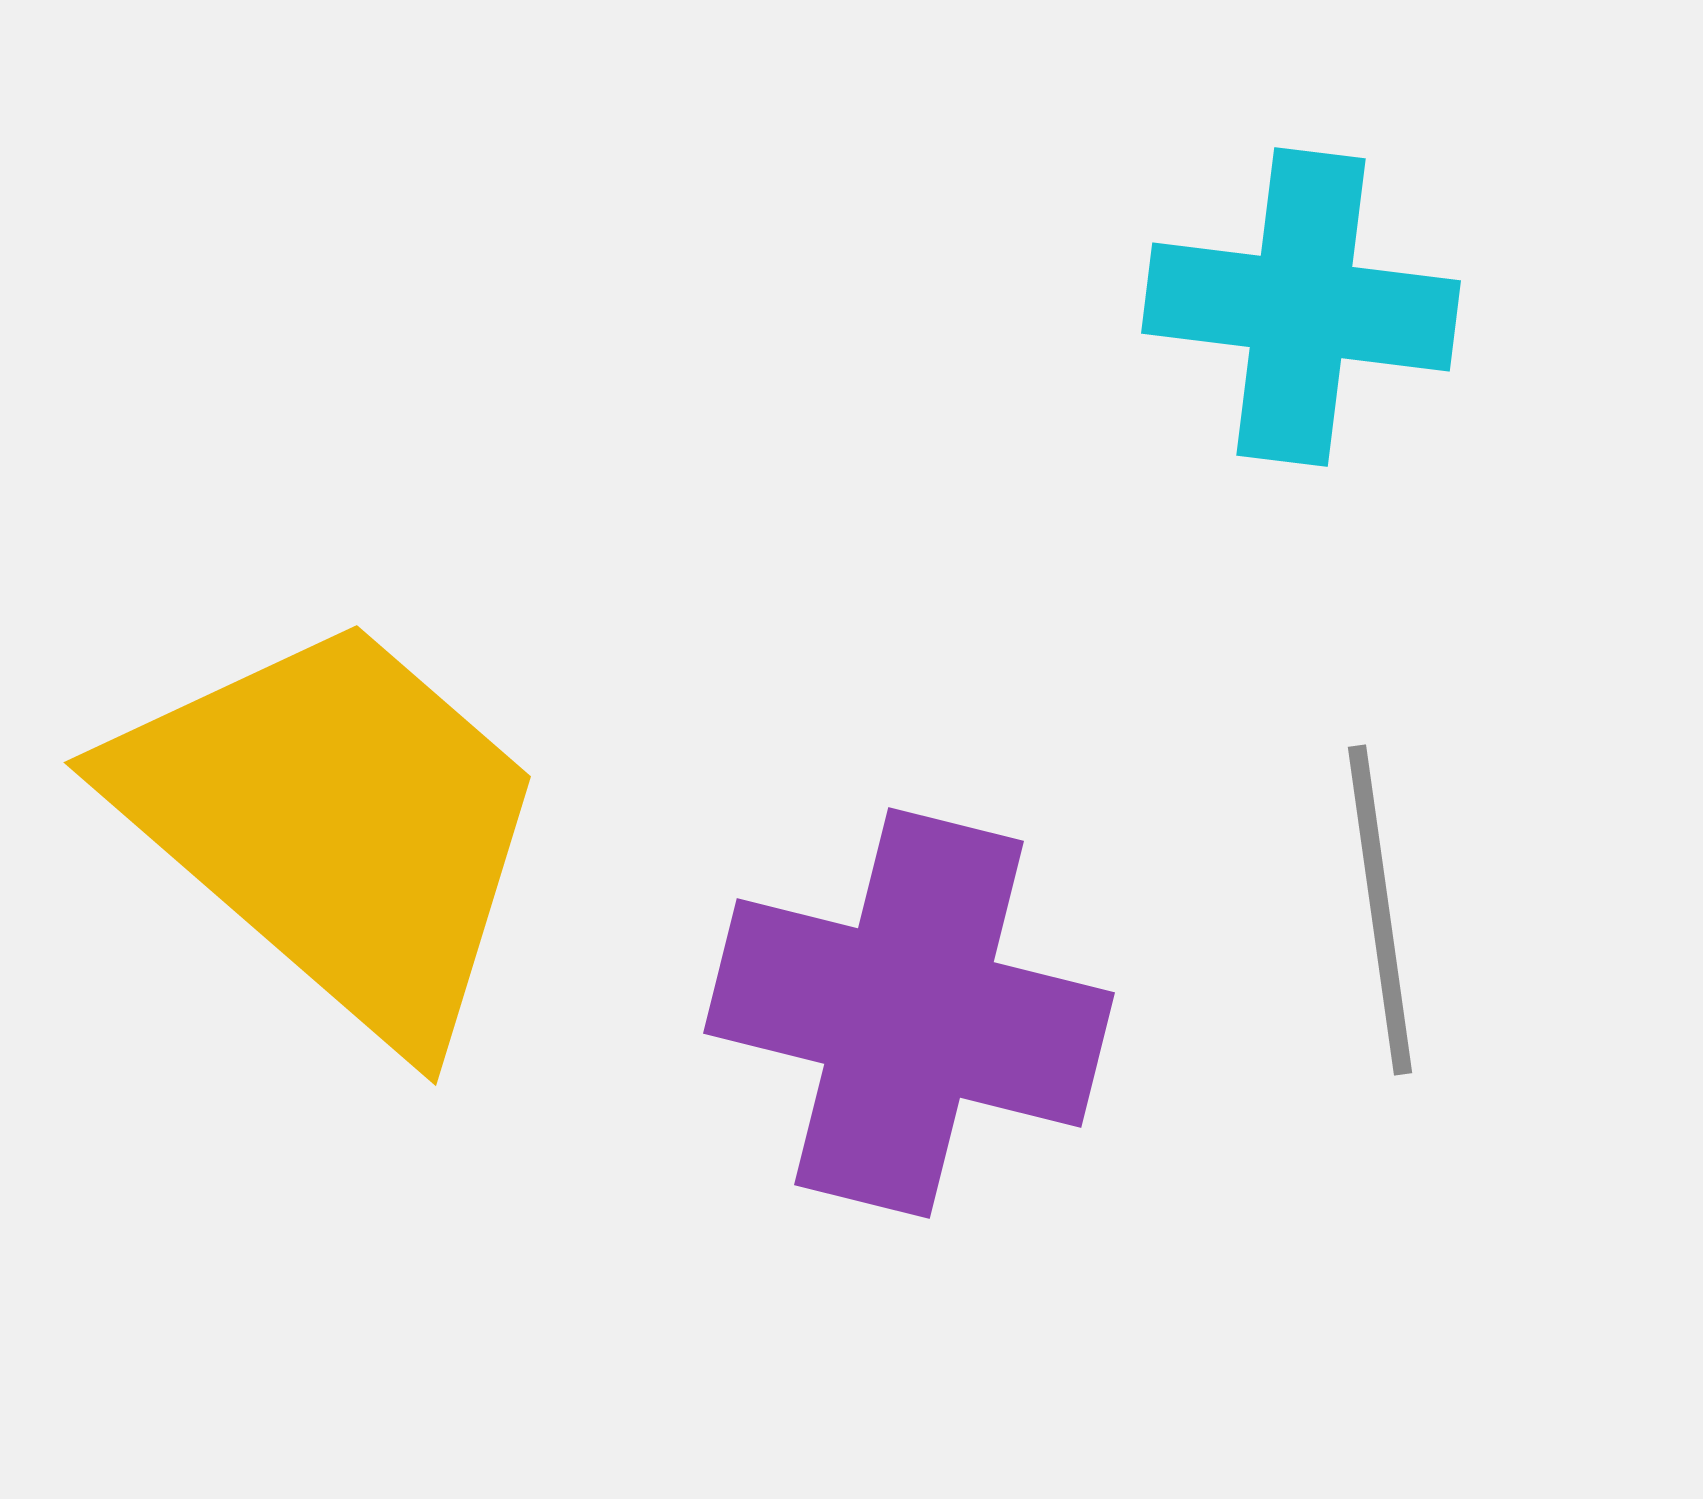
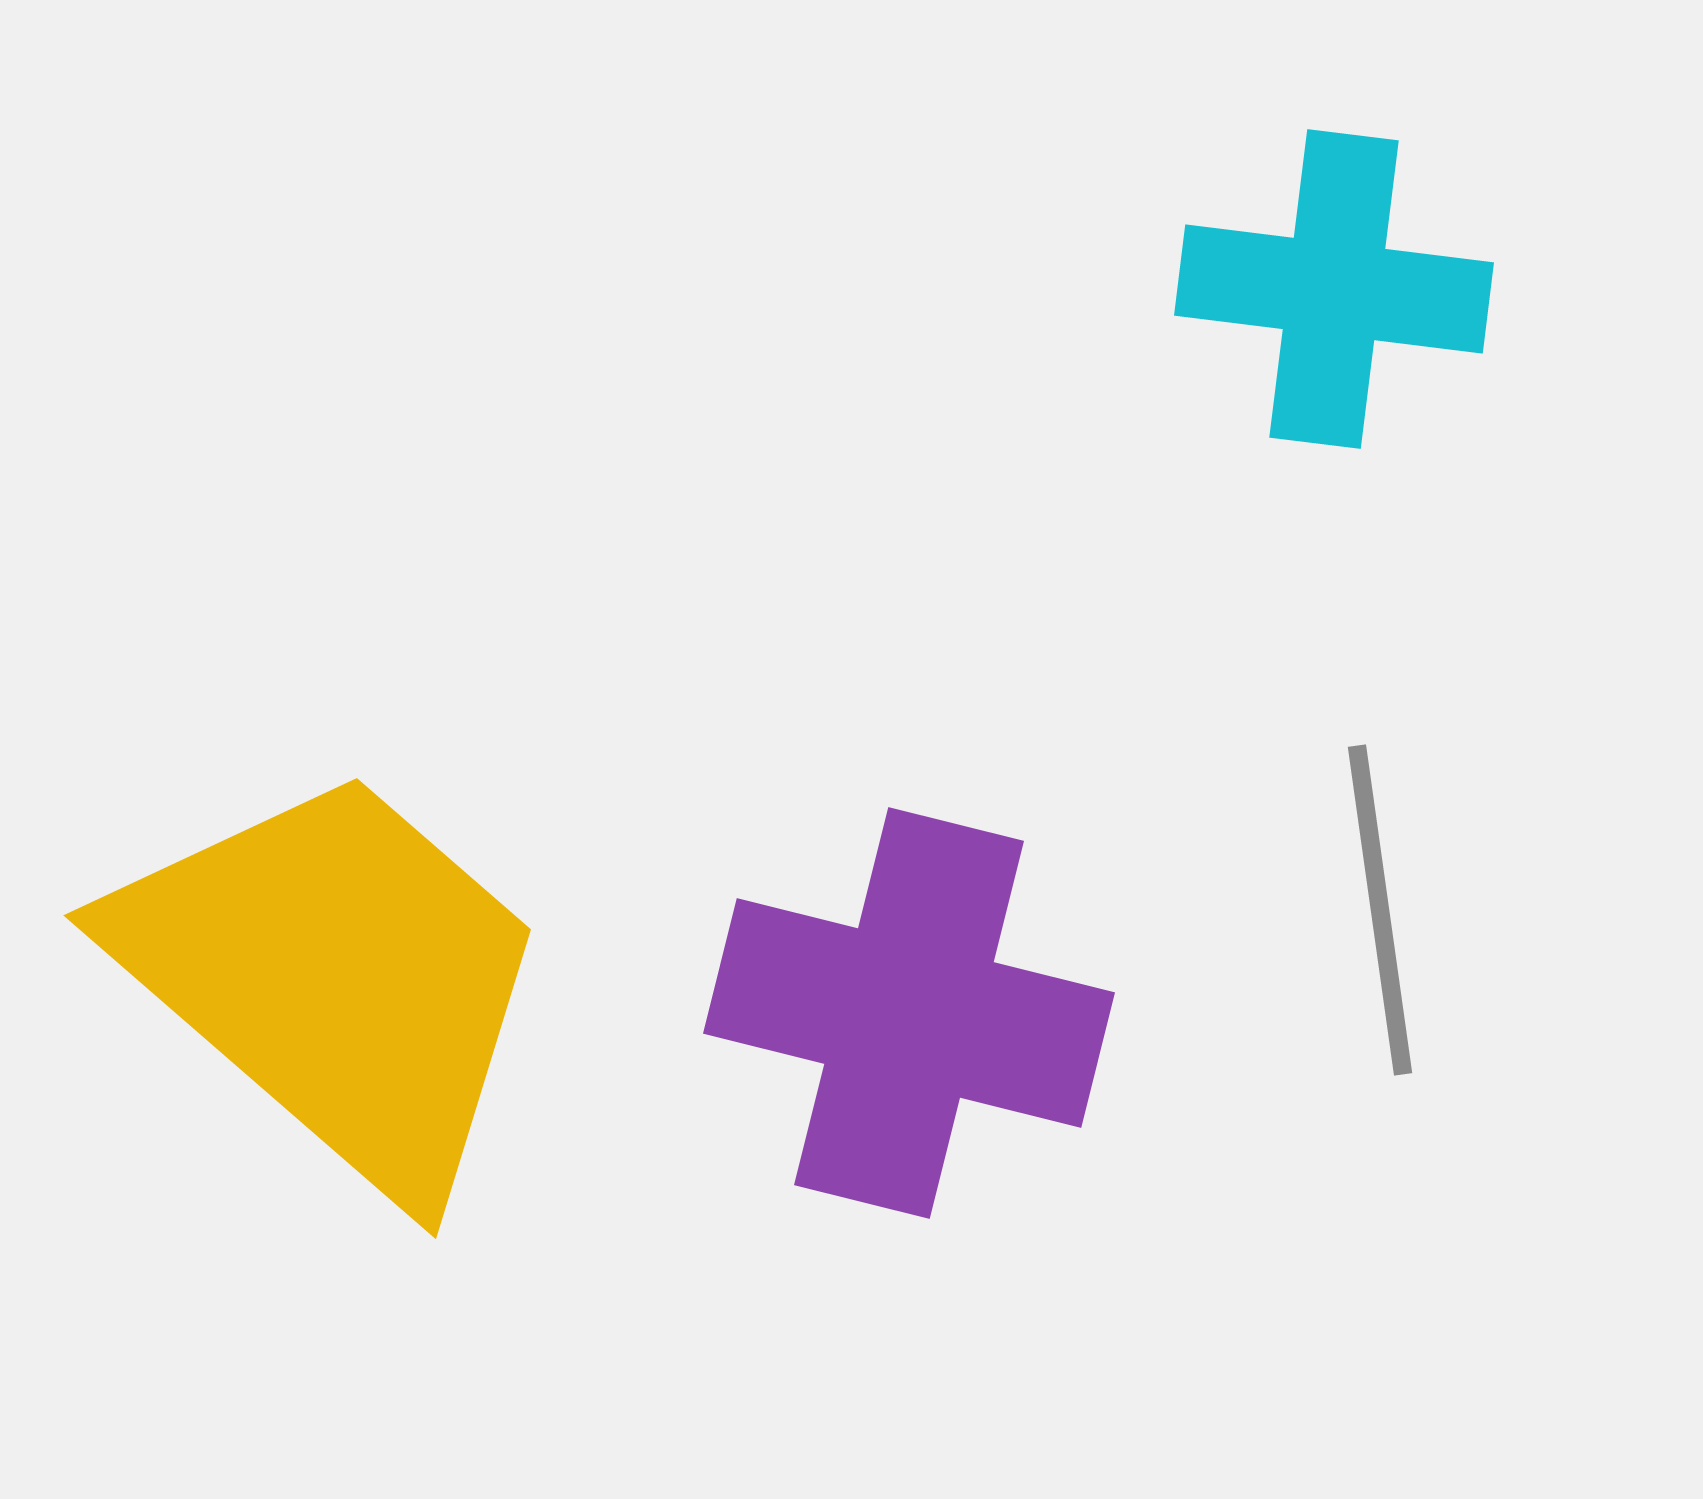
cyan cross: moved 33 px right, 18 px up
yellow trapezoid: moved 153 px down
